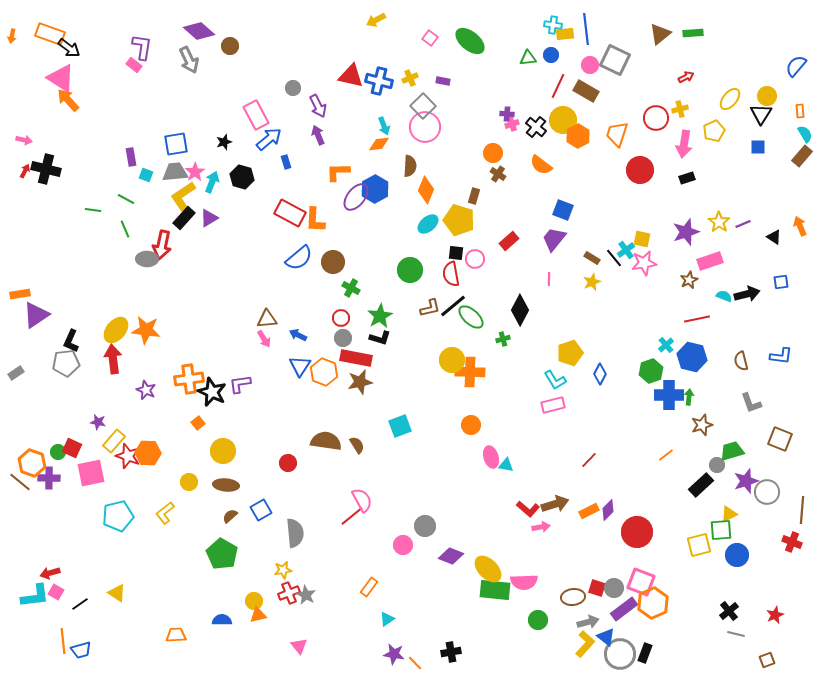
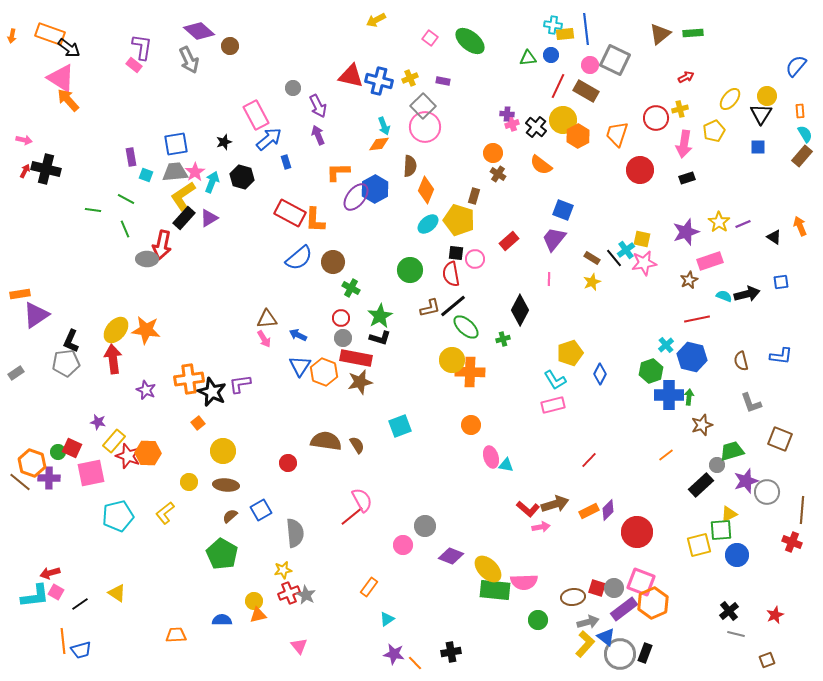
green ellipse at (471, 317): moved 5 px left, 10 px down
